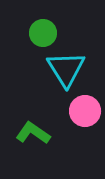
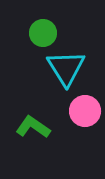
cyan triangle: moved 1 px up
green L-shape: moved 6 px up
